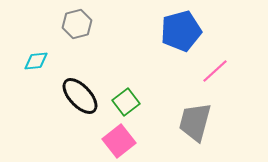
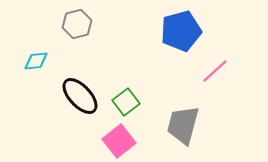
gray trapezoid: moved 12 px left, 3 px down
